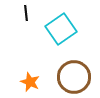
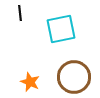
black line: moved 6 px left
cyan square: rotated 24 degrees clockwise
